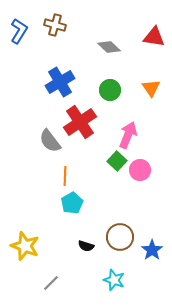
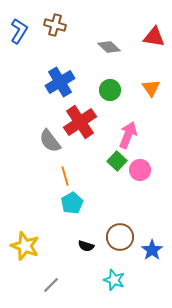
orange line: rotated 18 degrees counterclockwise
gray line: moved 2 px down
